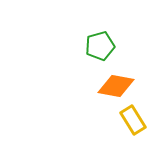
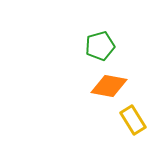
orange diamond: moved 7 px left
